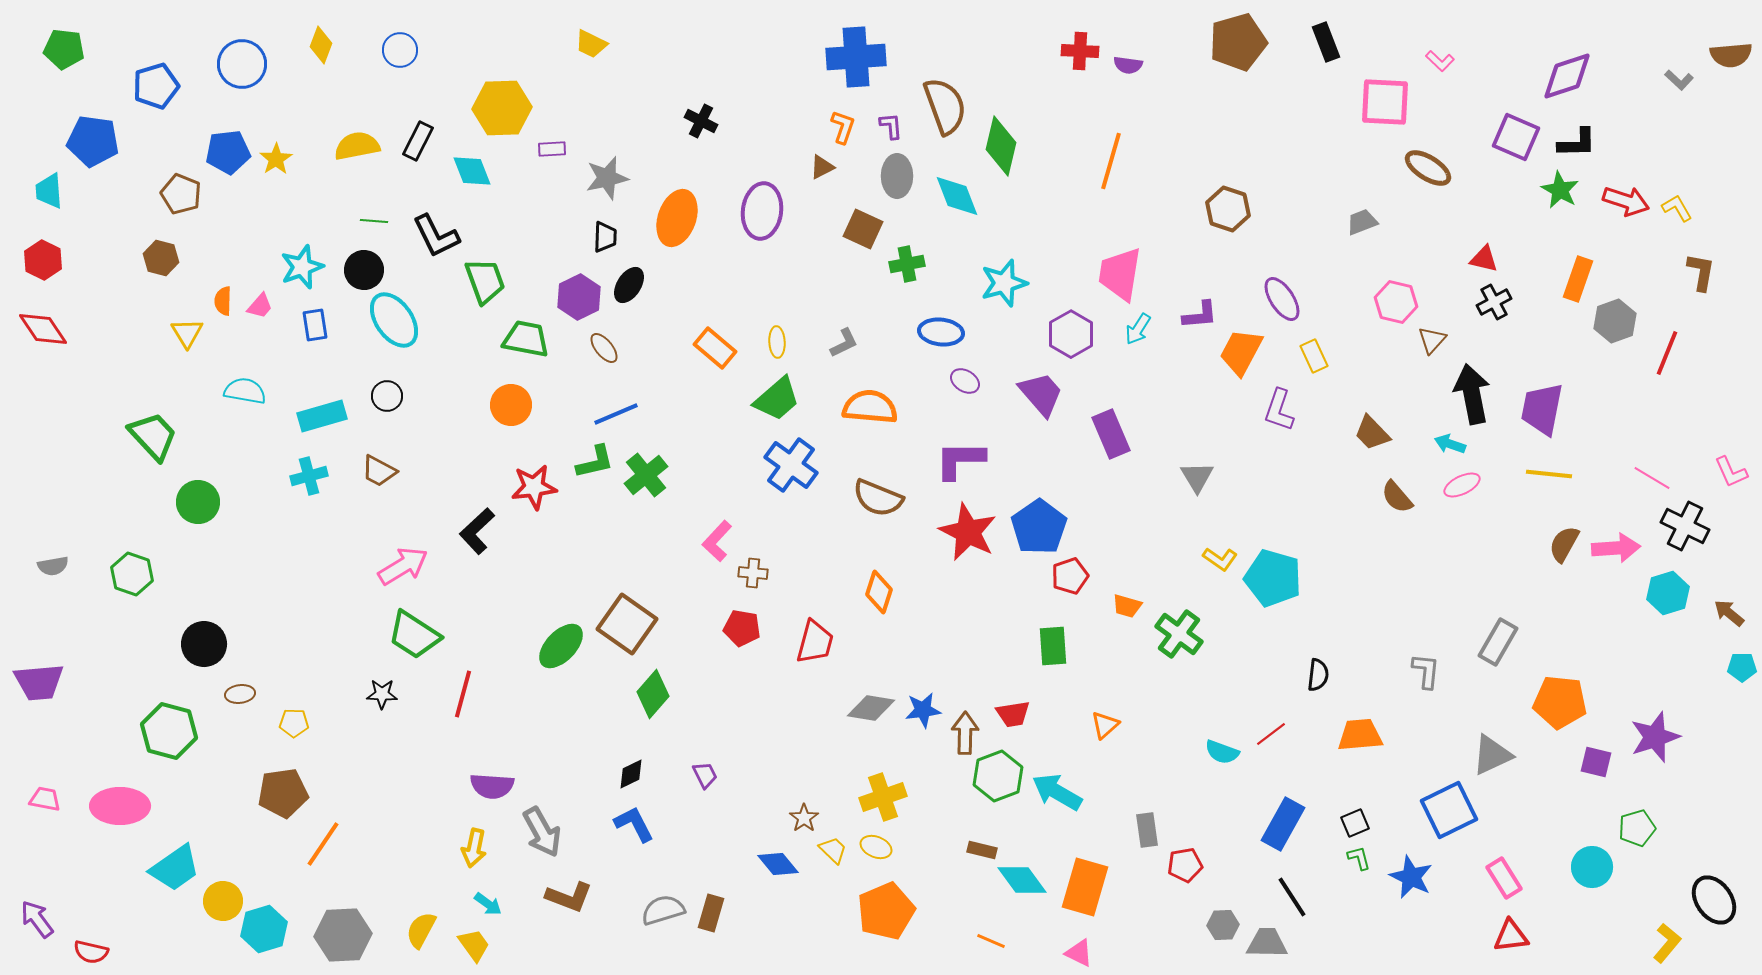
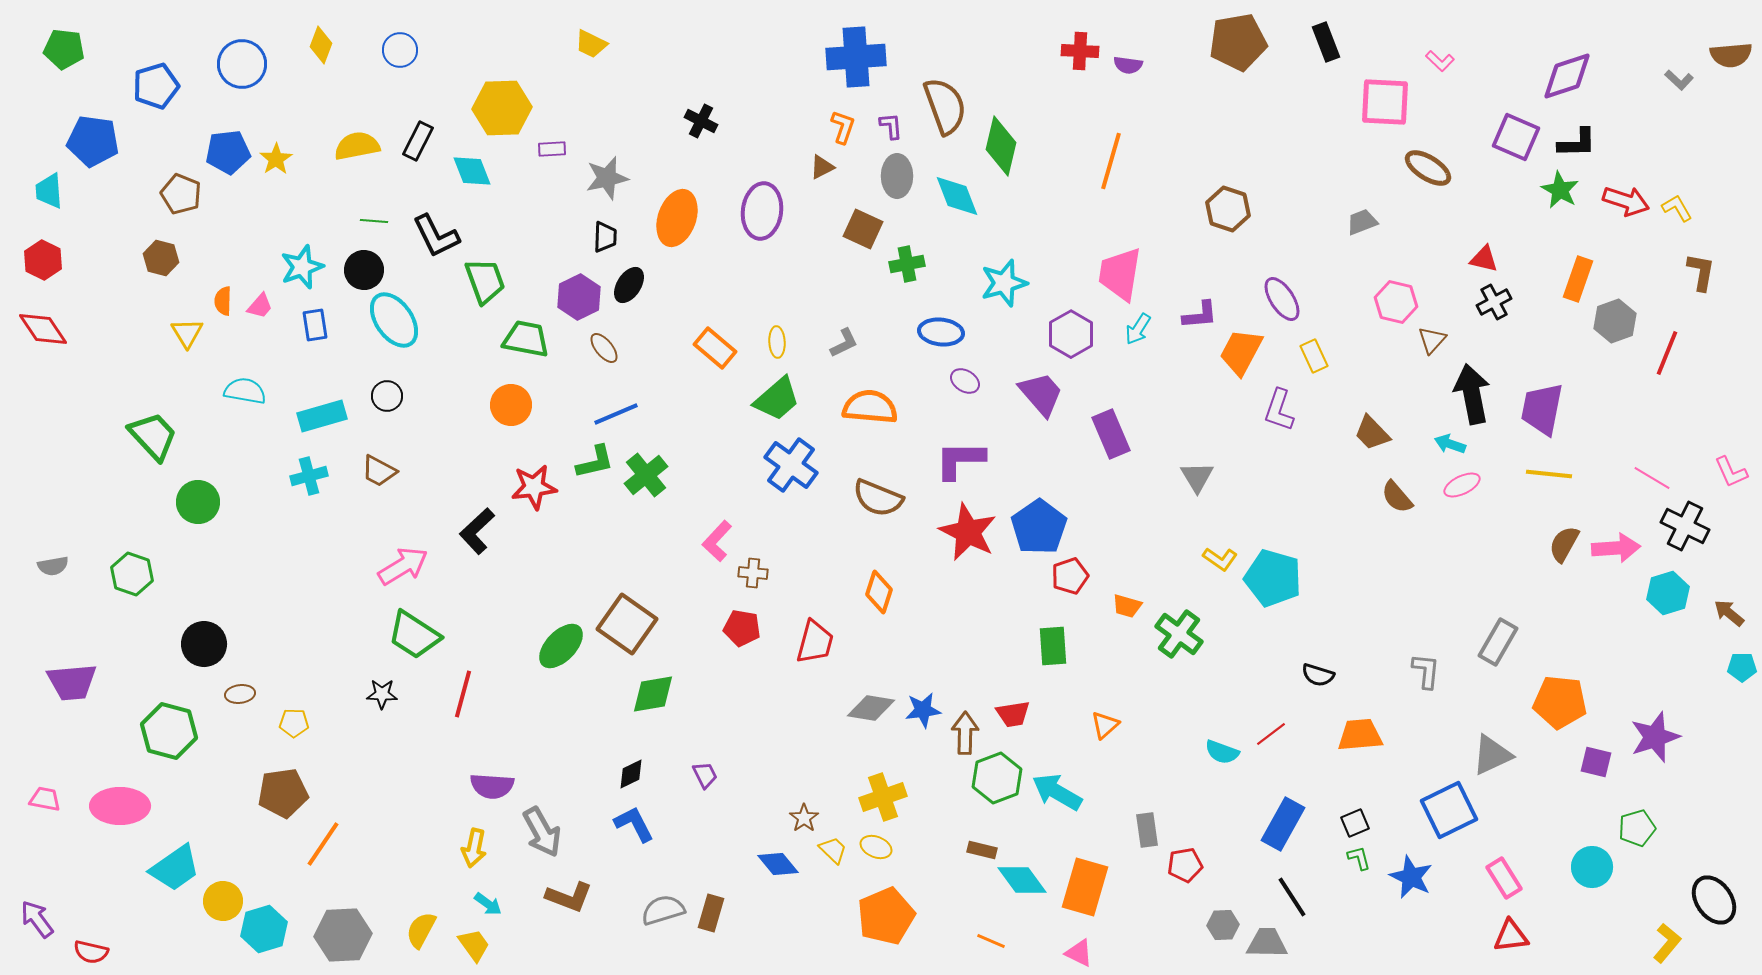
brown pentagon at (1238, 42): rotated 6 degrees clockwise
black semicircle at (1318, 675): rotated 100 degrees clockwise
purple trapezoid at (39, 682): moved 33 px right
green diamond at (653, 694): rotated 39 degrees clockwise
green hexagon at (998, 776): moved 1 px left, 2 px down
orange pentagon at (886, 911): moved 5 px down
